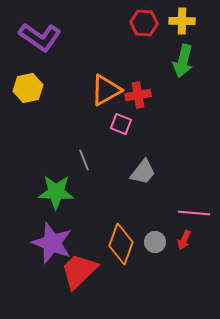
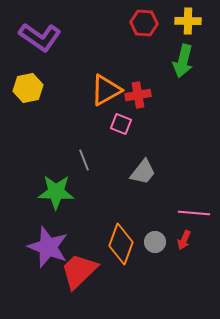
yellow cross: moved 6 px right
purple star: moved 4 px left, 4 px down
